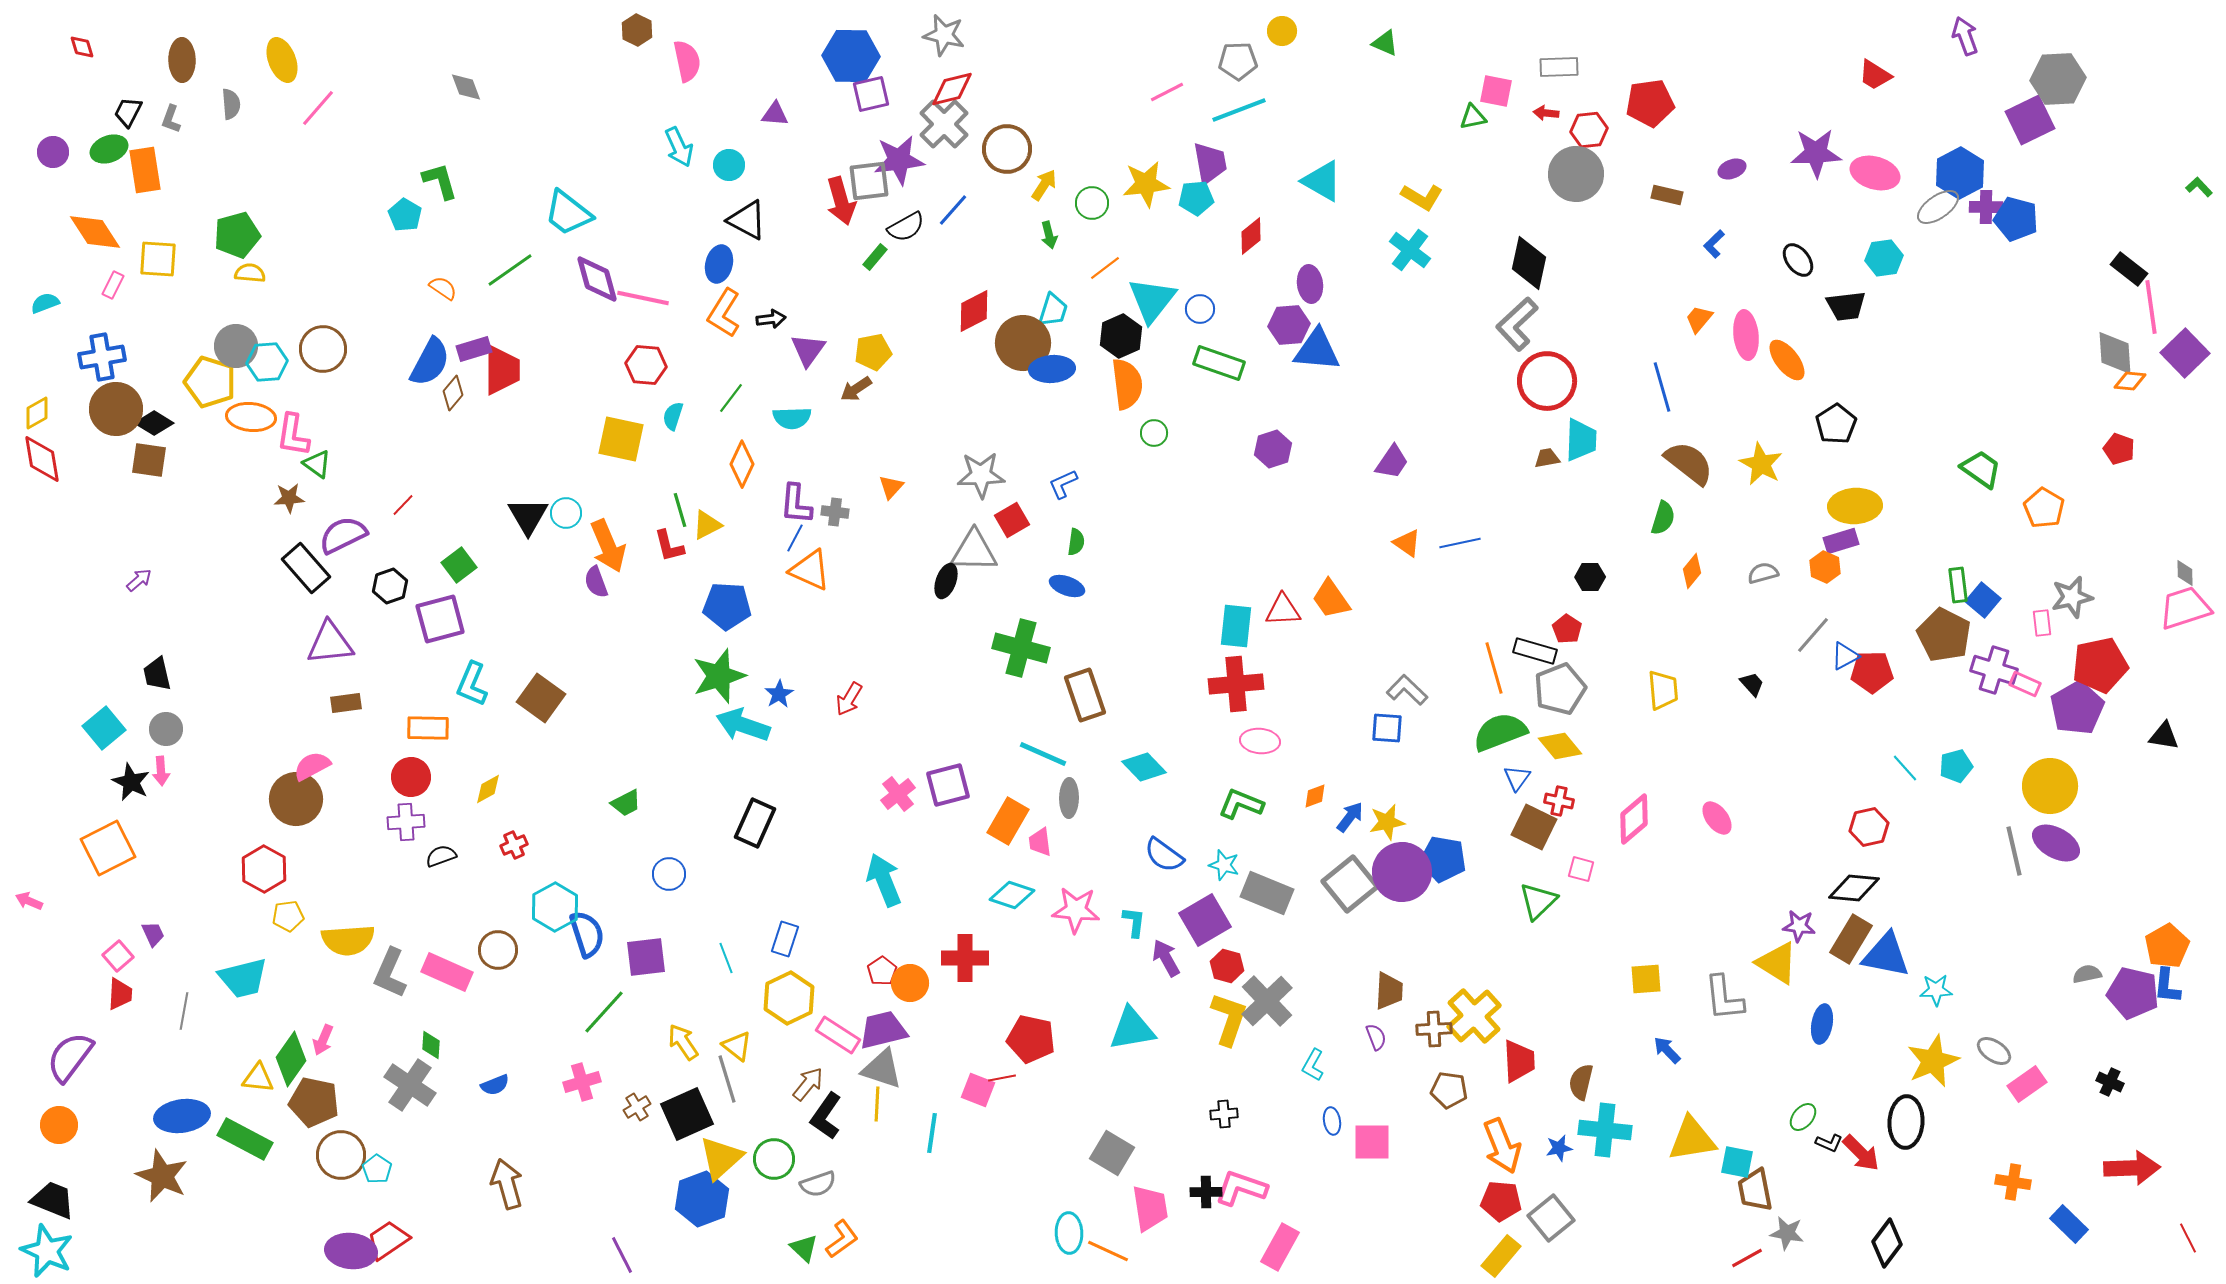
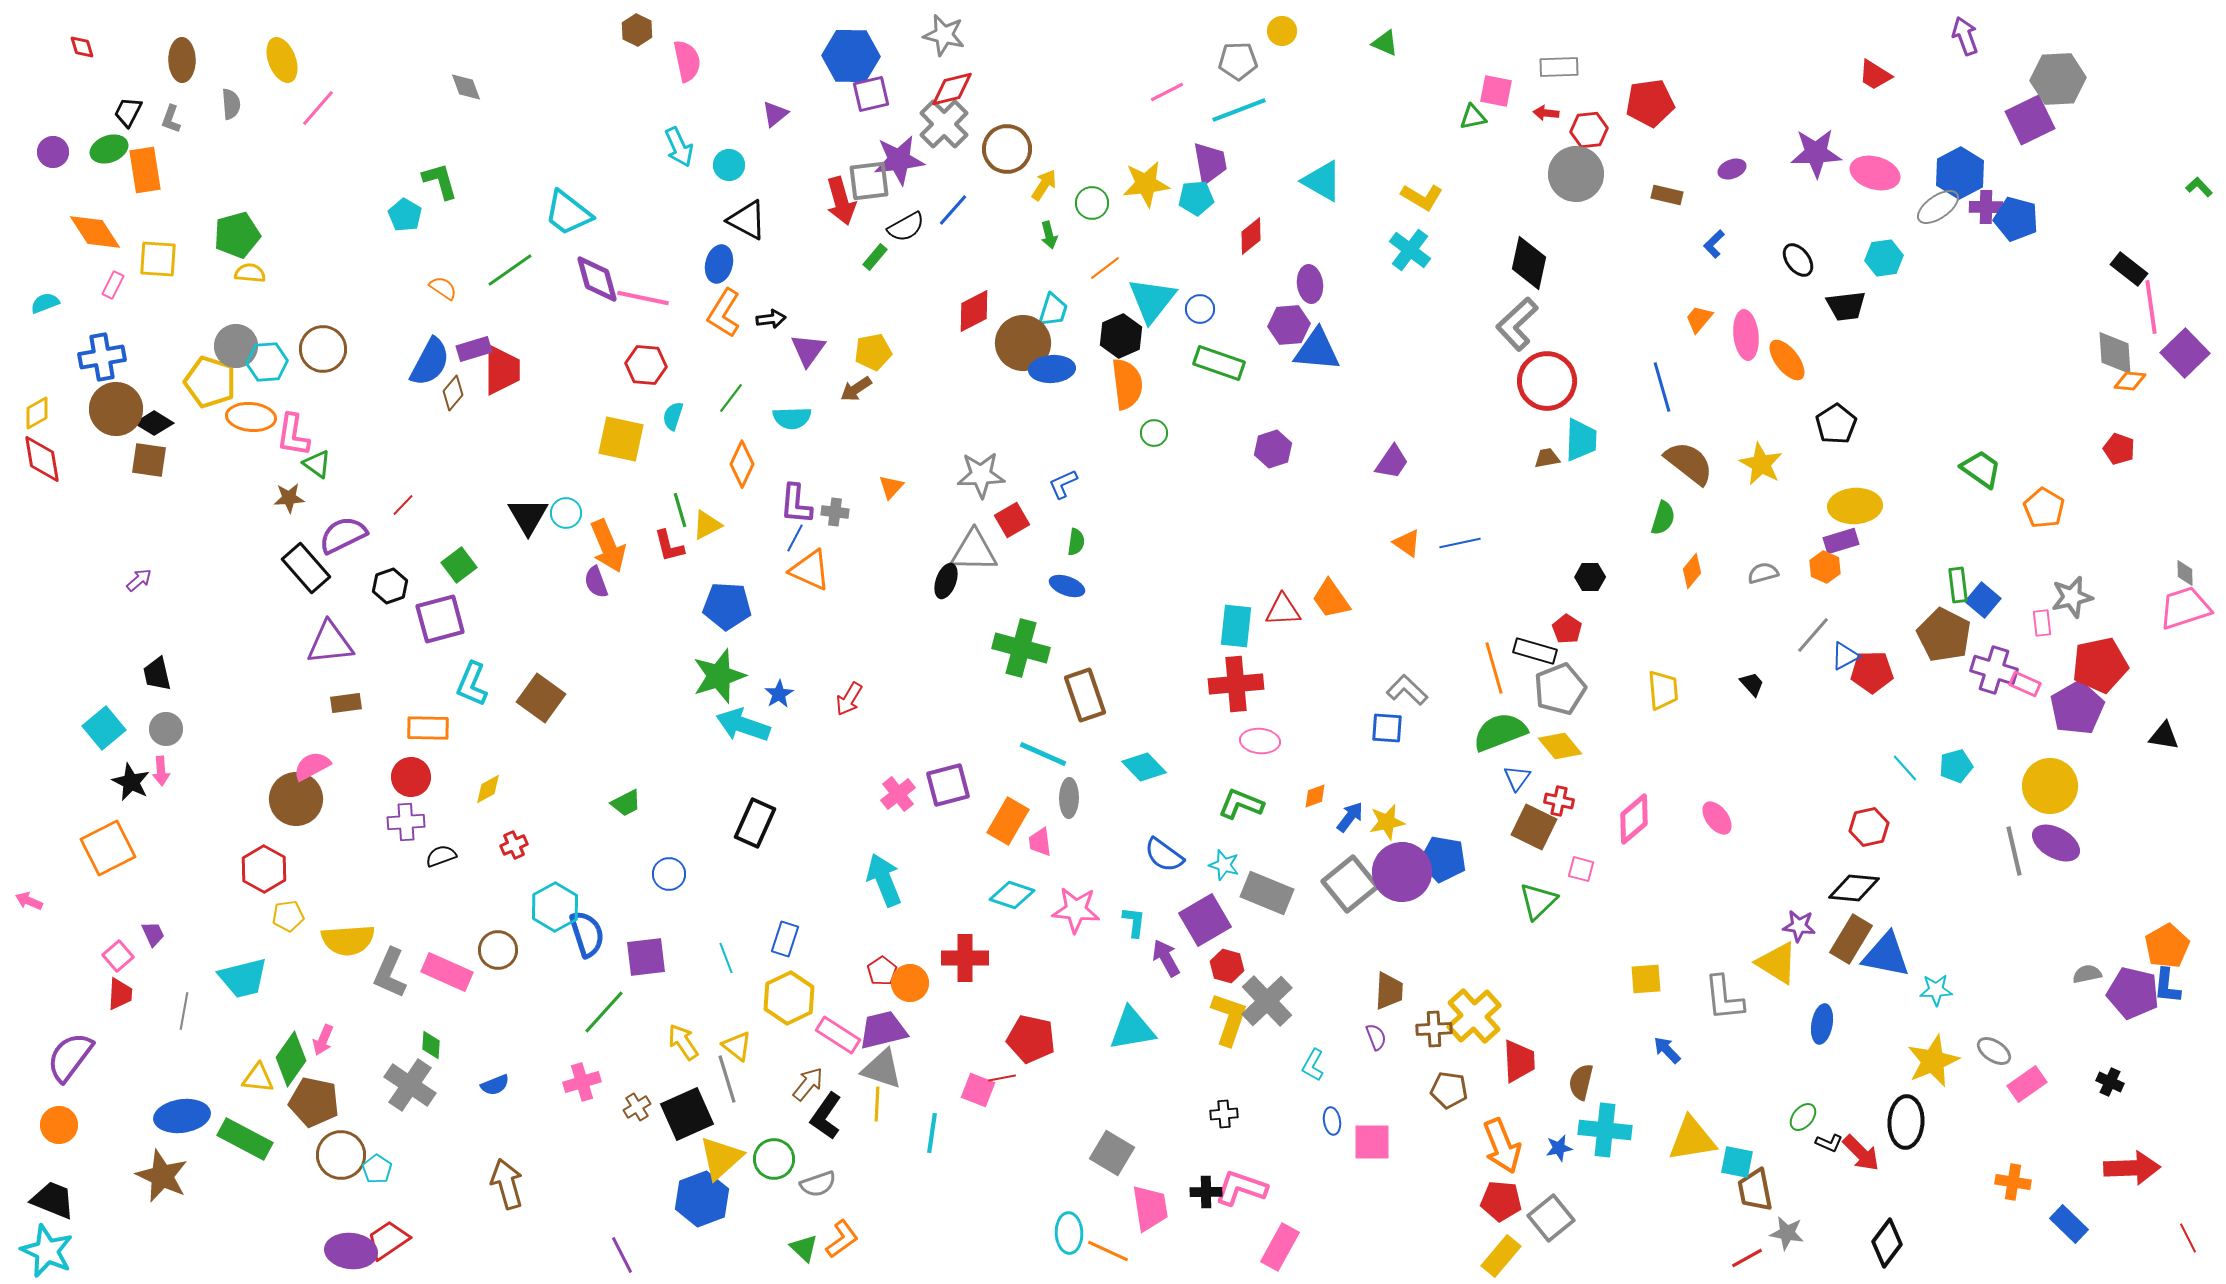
purple triangle at (775, 114): rotated 44 degrees counterclockwise
